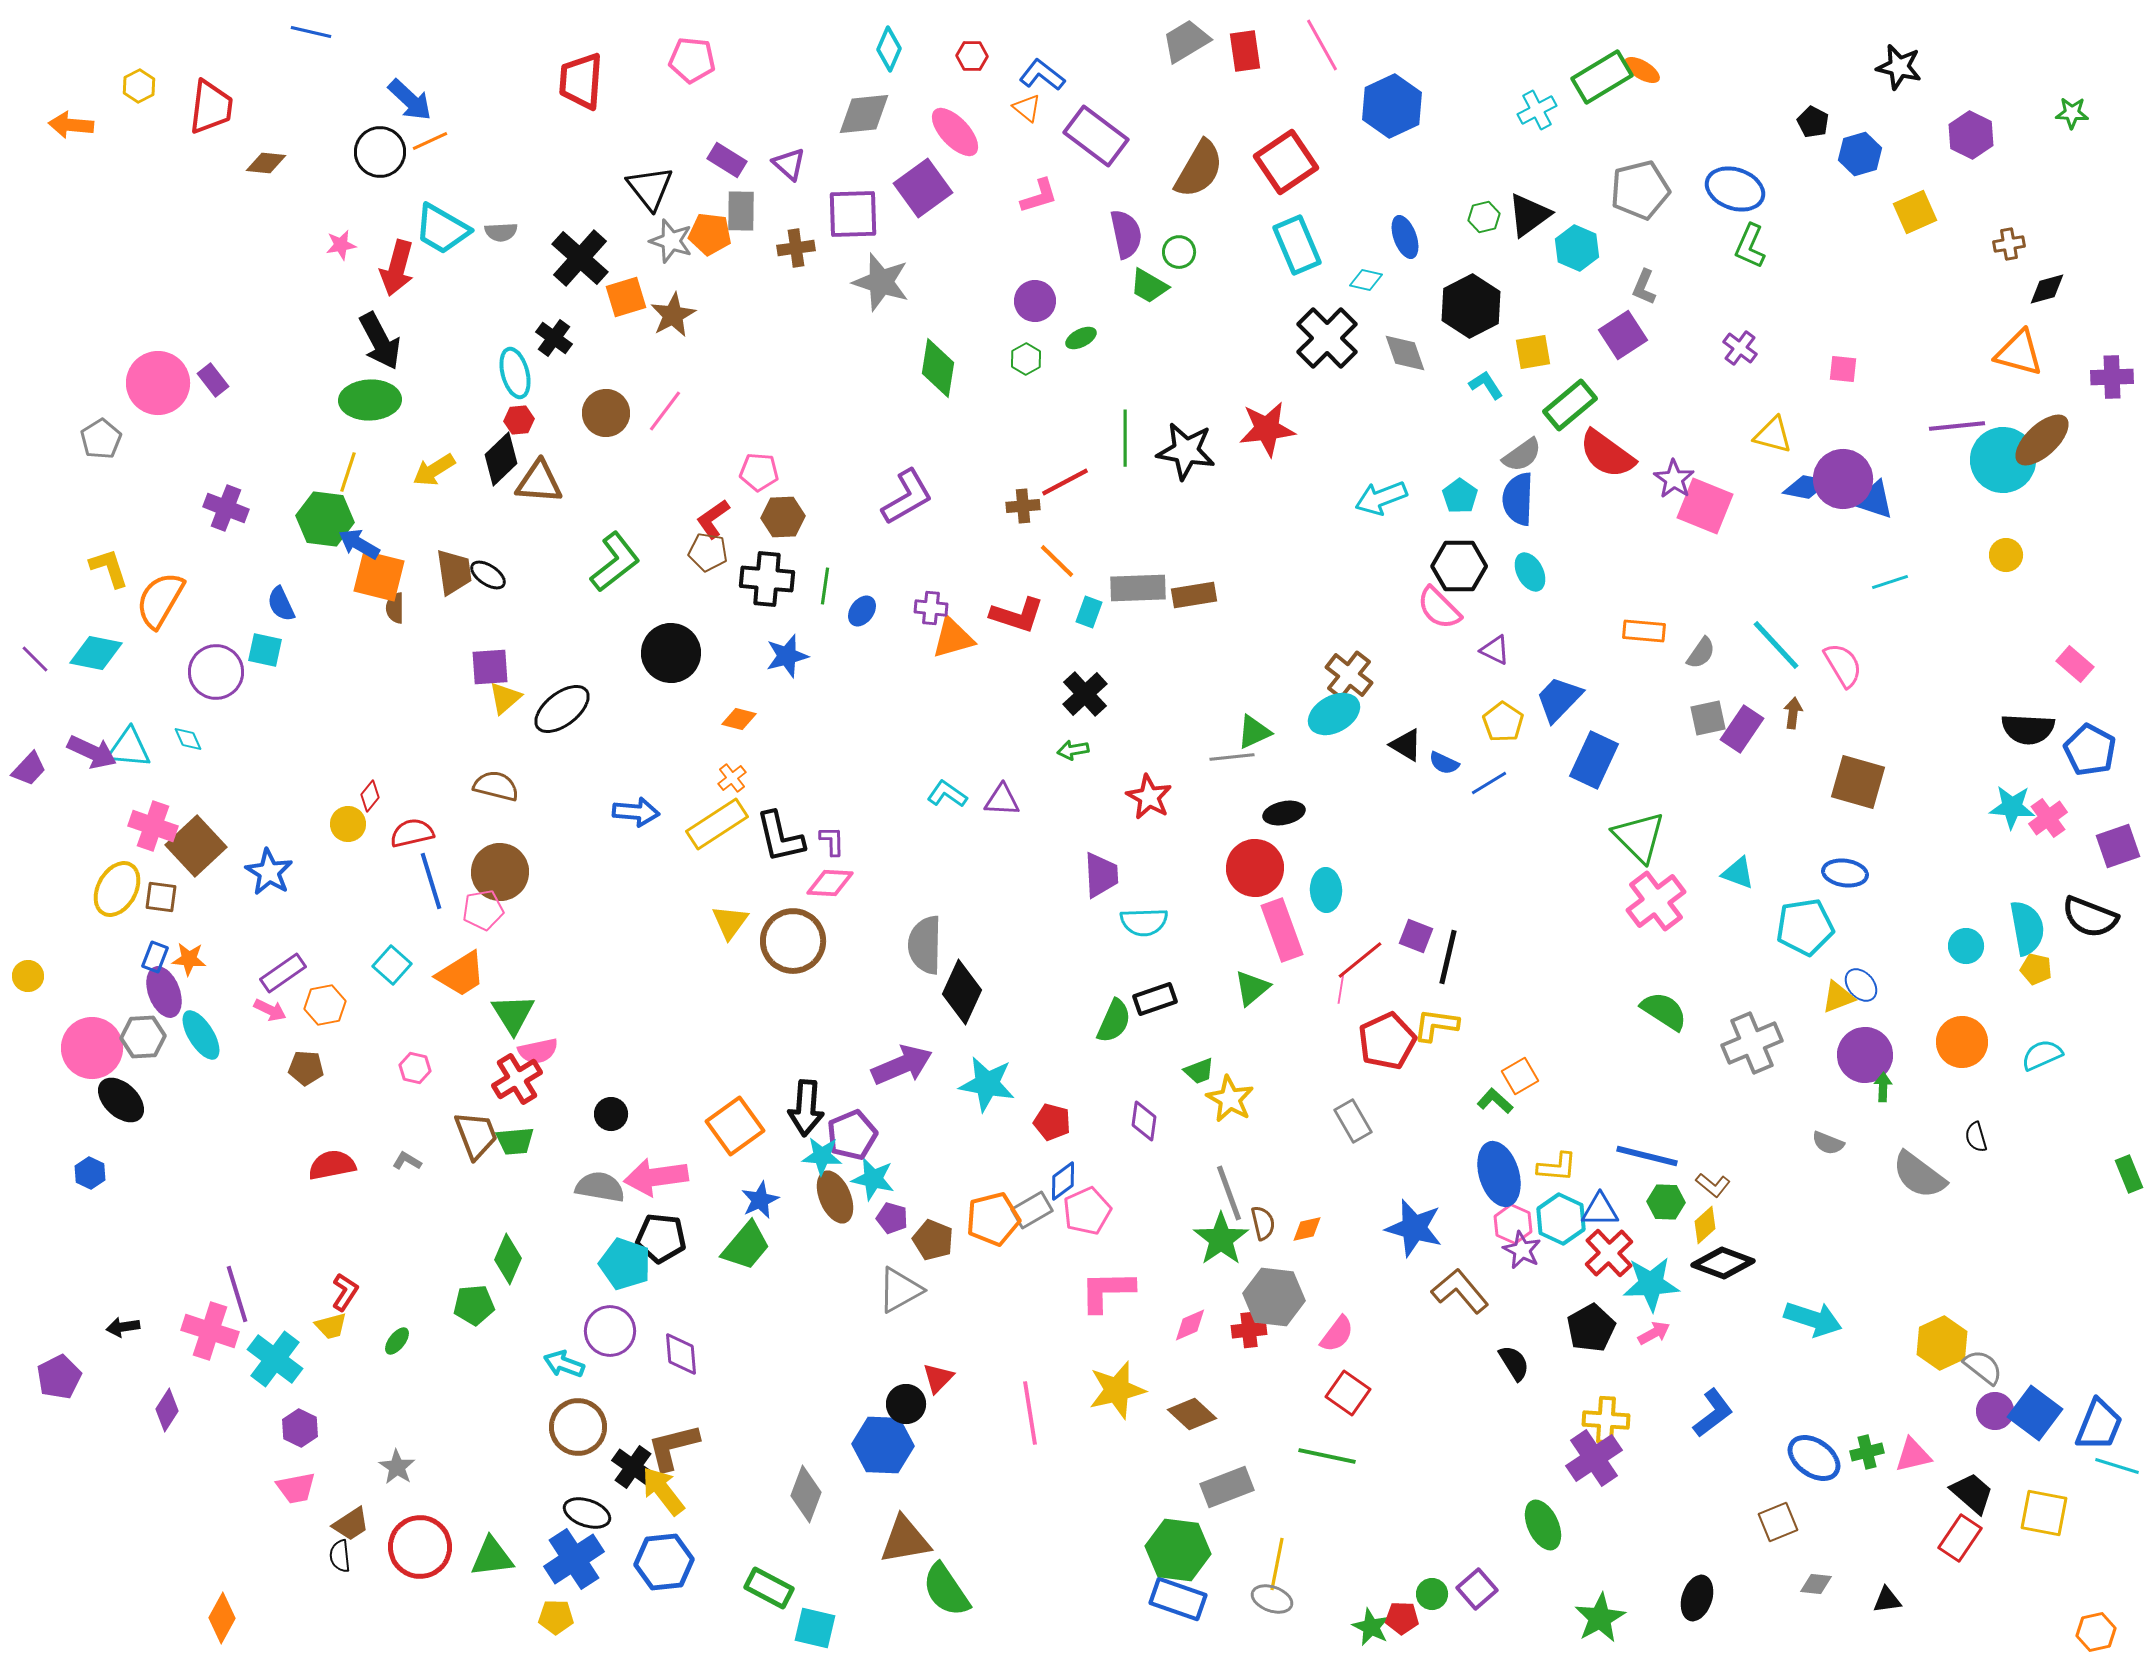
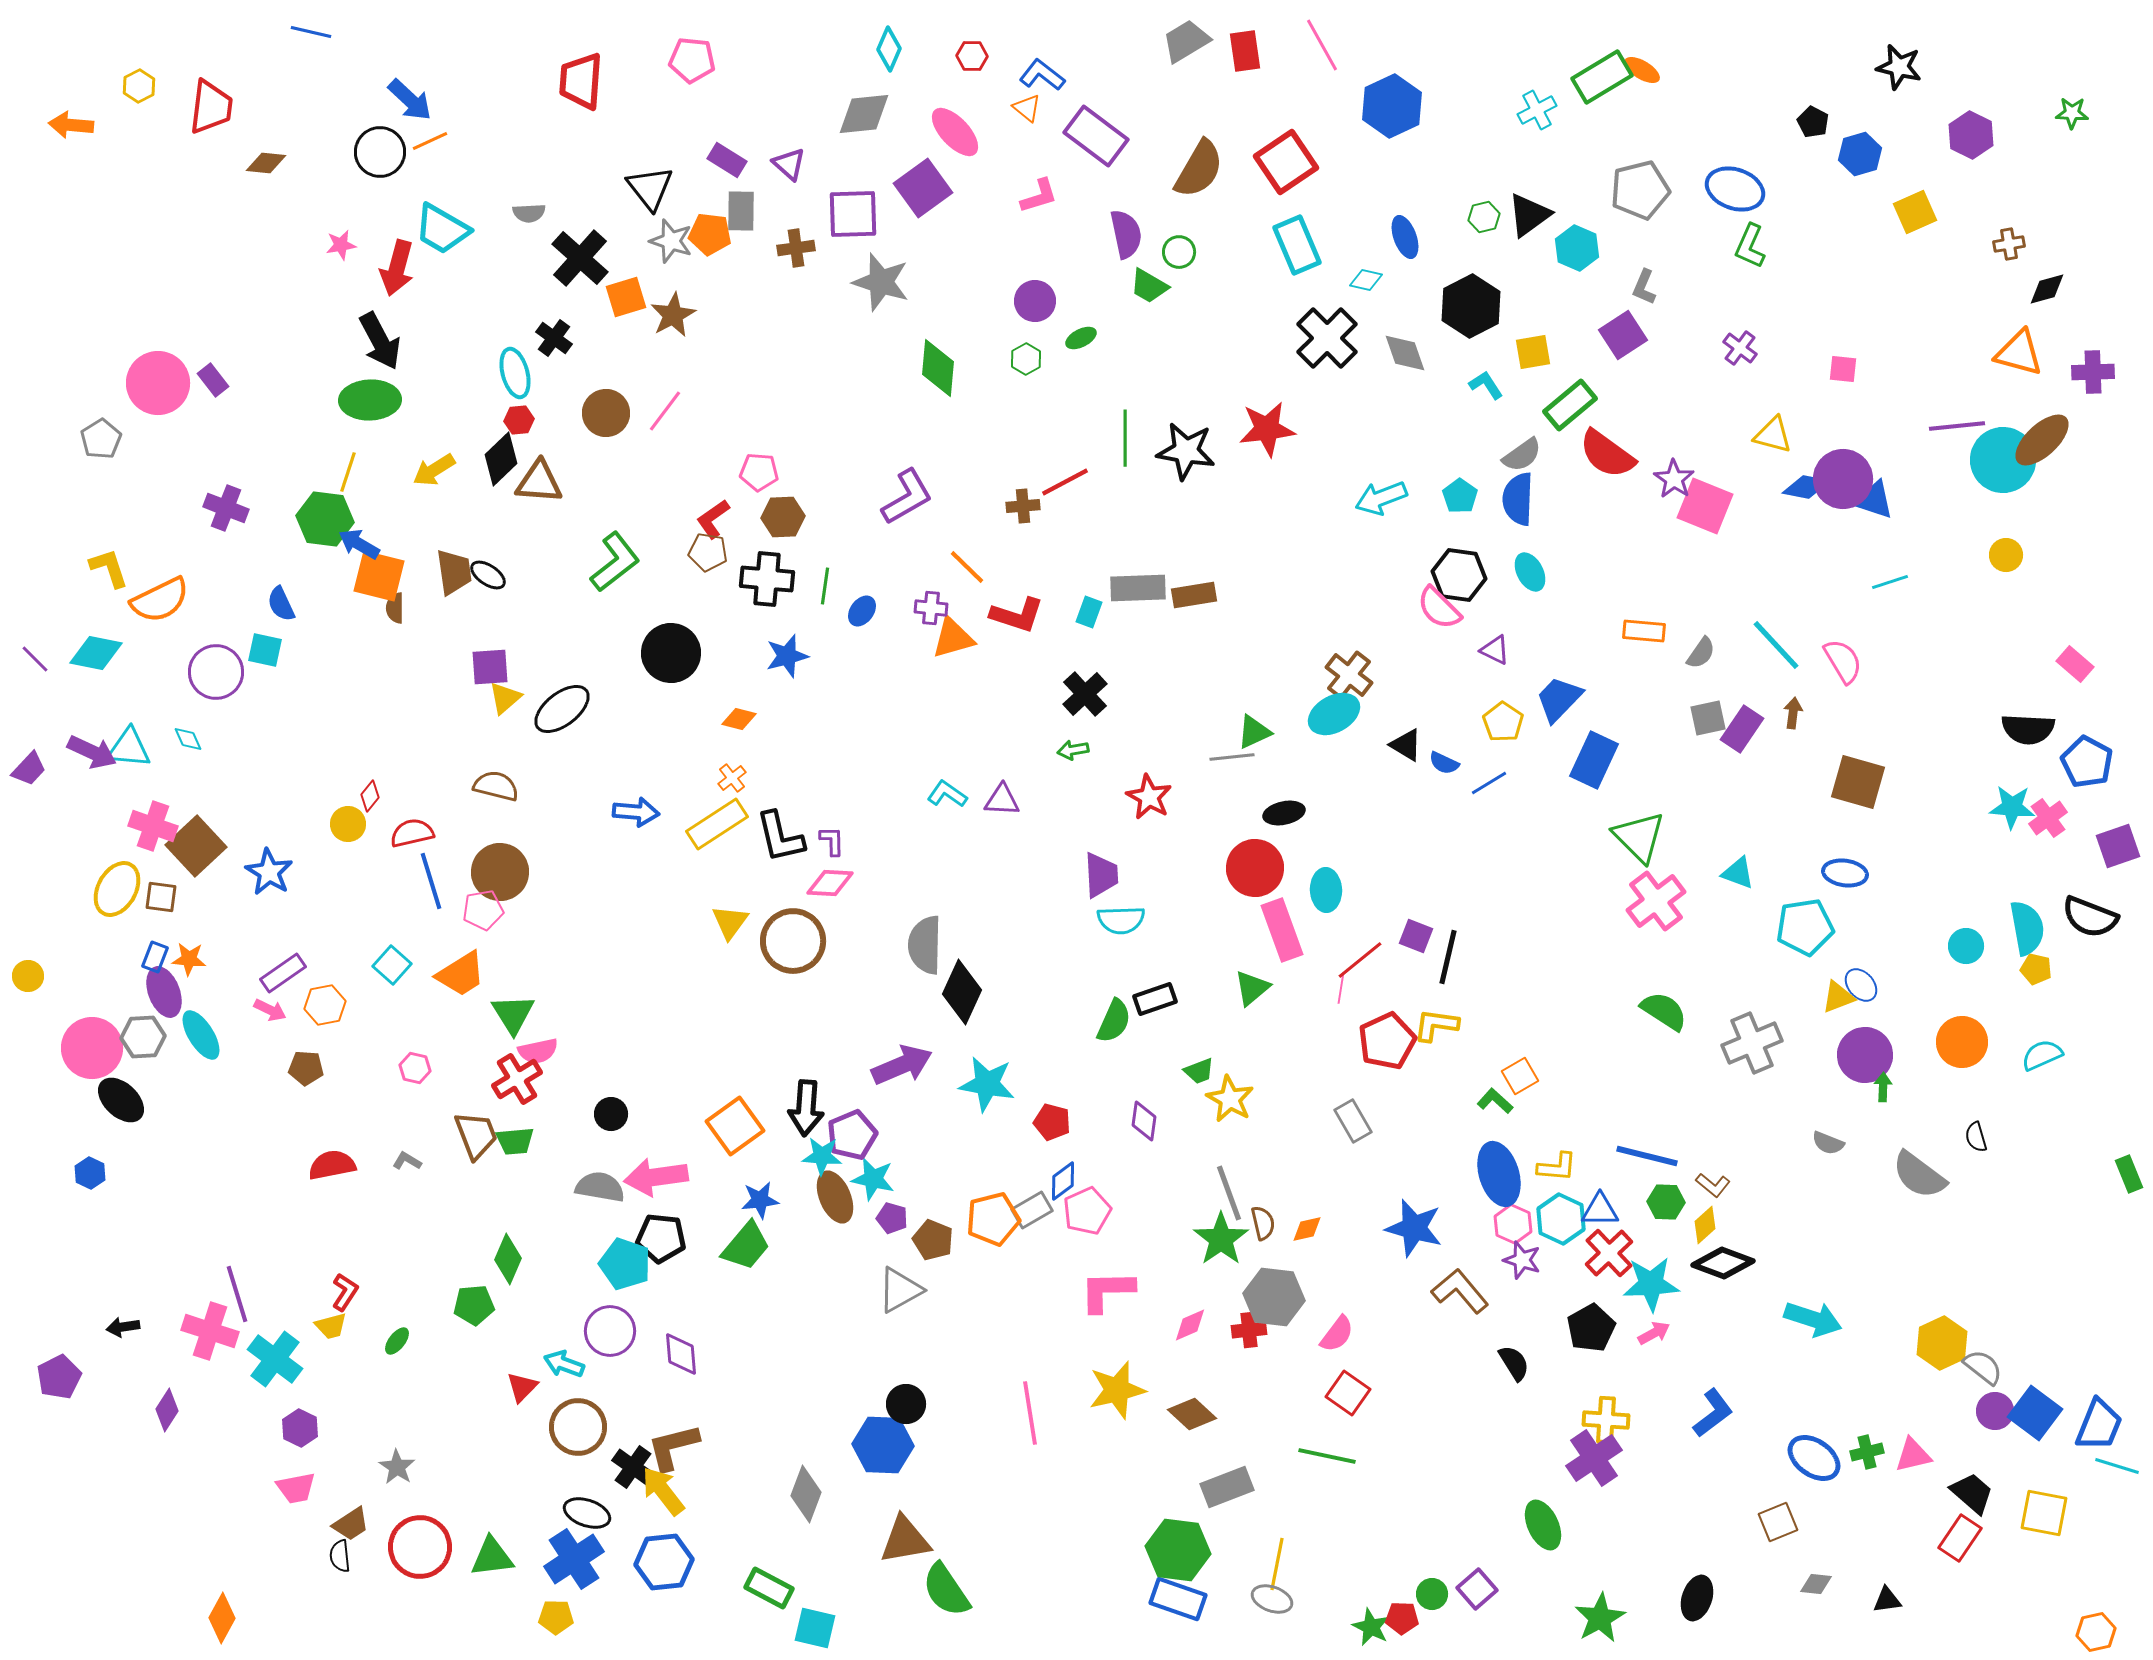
gray semicircle at (501, 232): moved 28 px right, 19 px up
green diamond at (938, 368): rotated 4 degrees counterclockwise
purple cross at (2112, 377): moved 19 px left, 5 px up
orange line at (1057, 561): moved 90 px left, 6 px down
black hexagon at (1459, 566): moved 9 px down; rotated 8 degrees clockwise
orange semicircle at (160, 600): rotated 146 degrees counterclockwise
pink semicircle at (1843, 665): moved 4 px up
blue pentagon at (2090, 750): moved 3 px left, 12 px down
cyan semicircle at (1144, 922): moved 23 px left, 2 px up
blue star at (760, 1200): rotated 18 degrees clockwise
purple star at (1522, 1250): moved 10 px down; rotated 9 degrees counterclockwise
red triangle at (938, 1378): moved 416 px left, 9 px down
